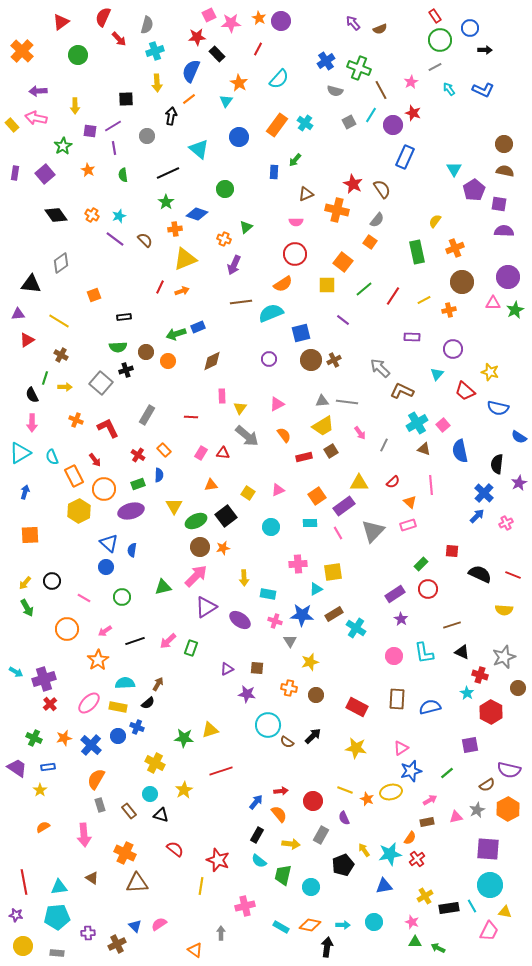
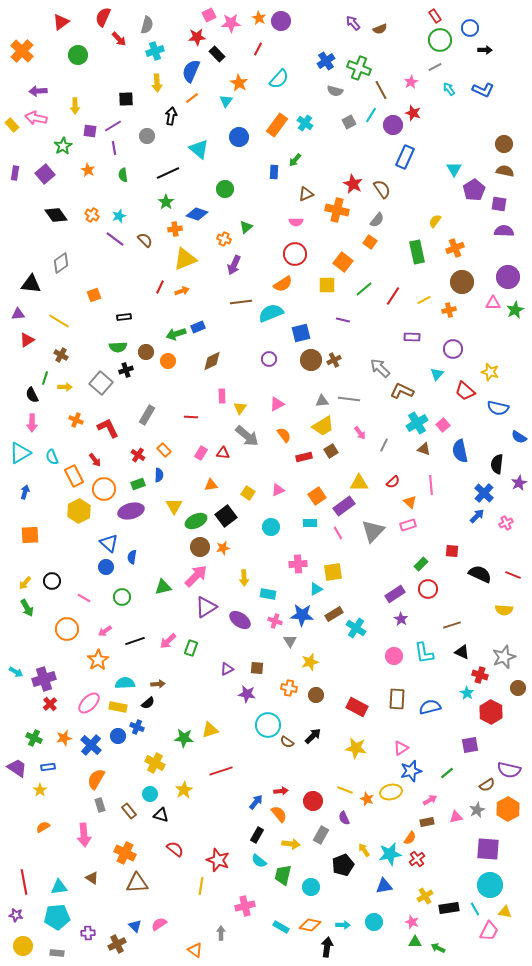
orange line at (189, 99): moved 3 px right, 1 px up
purple line at (343, 320): rotated 24 degrees counterclockwise
gray line at (347, 402): moved 2 px right, 3 px up
blue semicircle at (132, 550): moved 7 px down
brown arrow at (158, 684): rotated 56 degrees clockwise
cyan line at (472, 906): moved 3 px right, 3 px down
